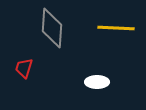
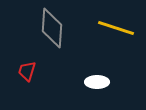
yellow line: rotated 15 degrees clockwise
red trapezoid: moved 3 px right, 3 px down
